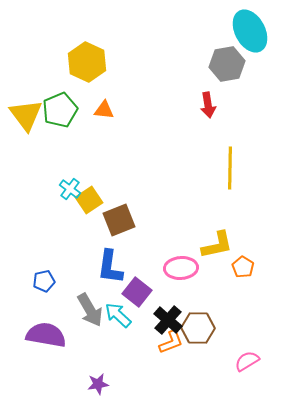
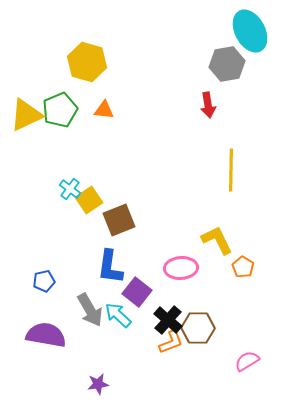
yellow hexagon: rotated 9 degrees counterclockwise
yellow triangle: rotated 42 degrees clockwise
yellow line: moved 1 px right, 2 px down
yellow L-shape: moved 5 px up; rotated 104 degrees counterclockwise
